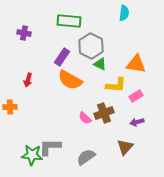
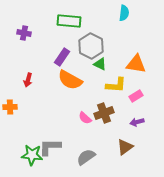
brown triangle: rotated 12 degrees clockwise
